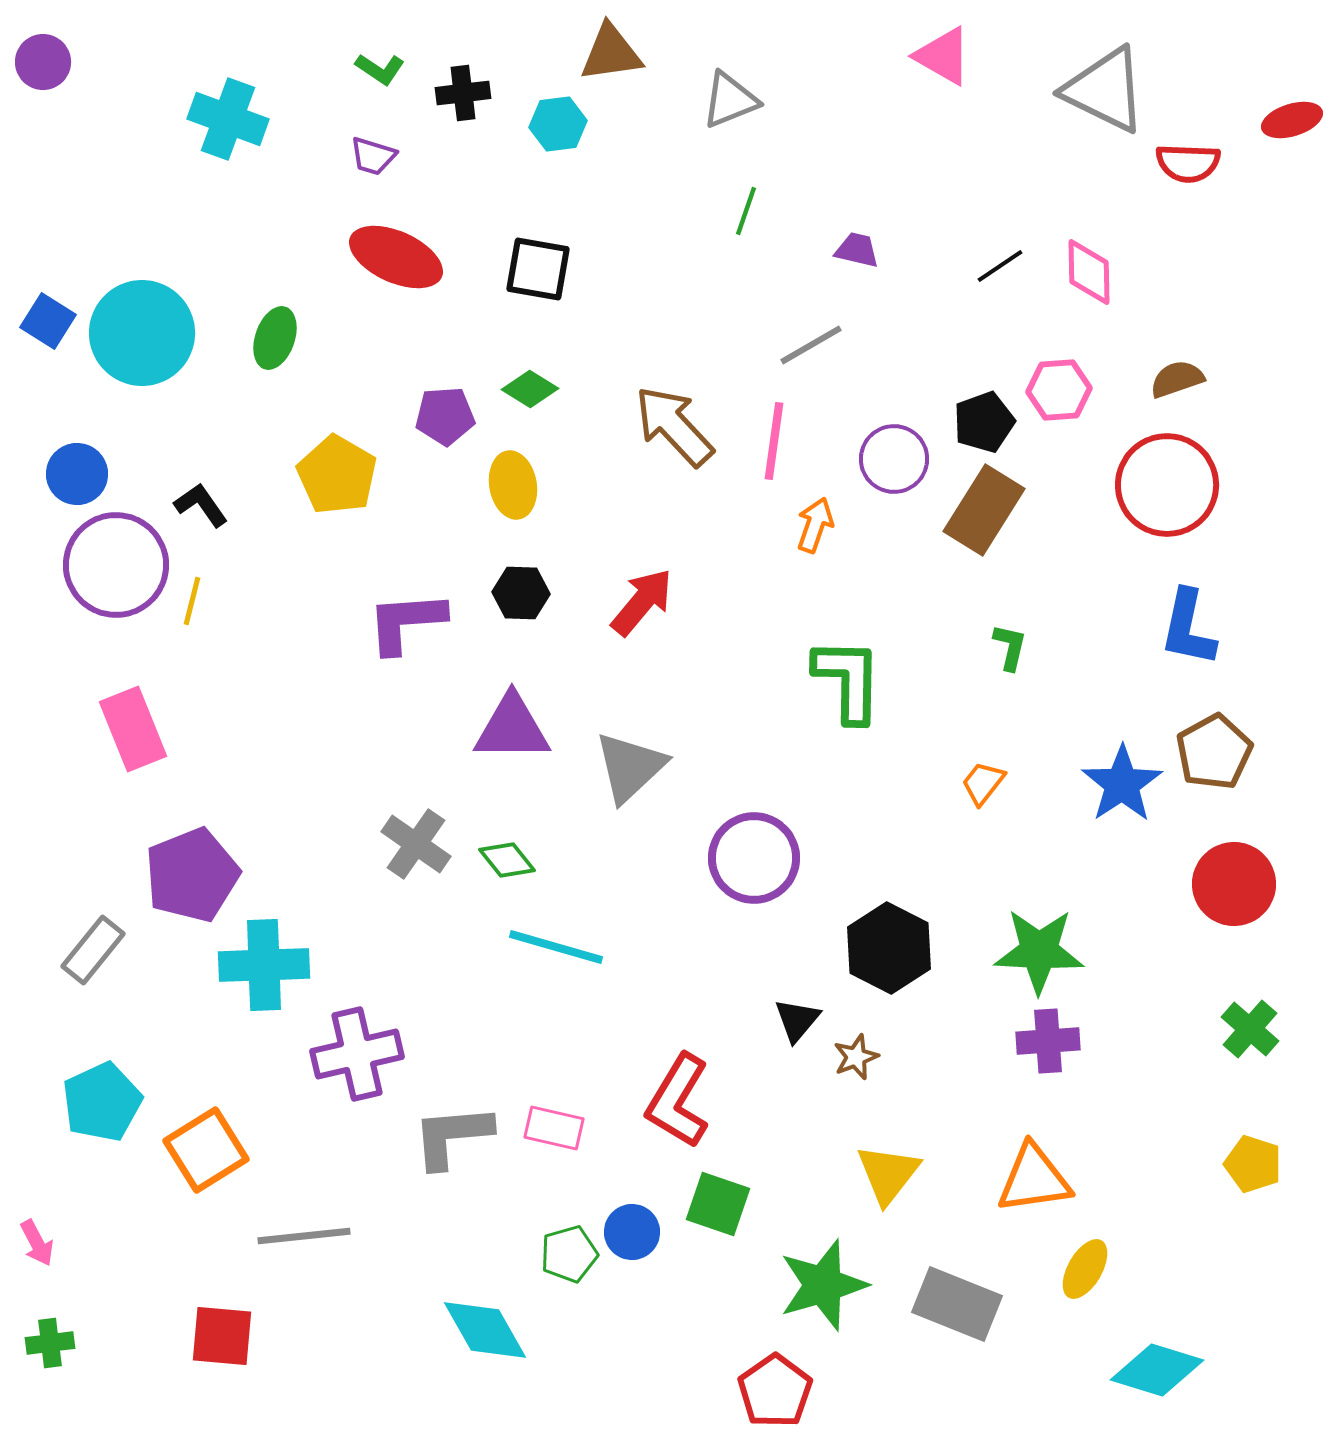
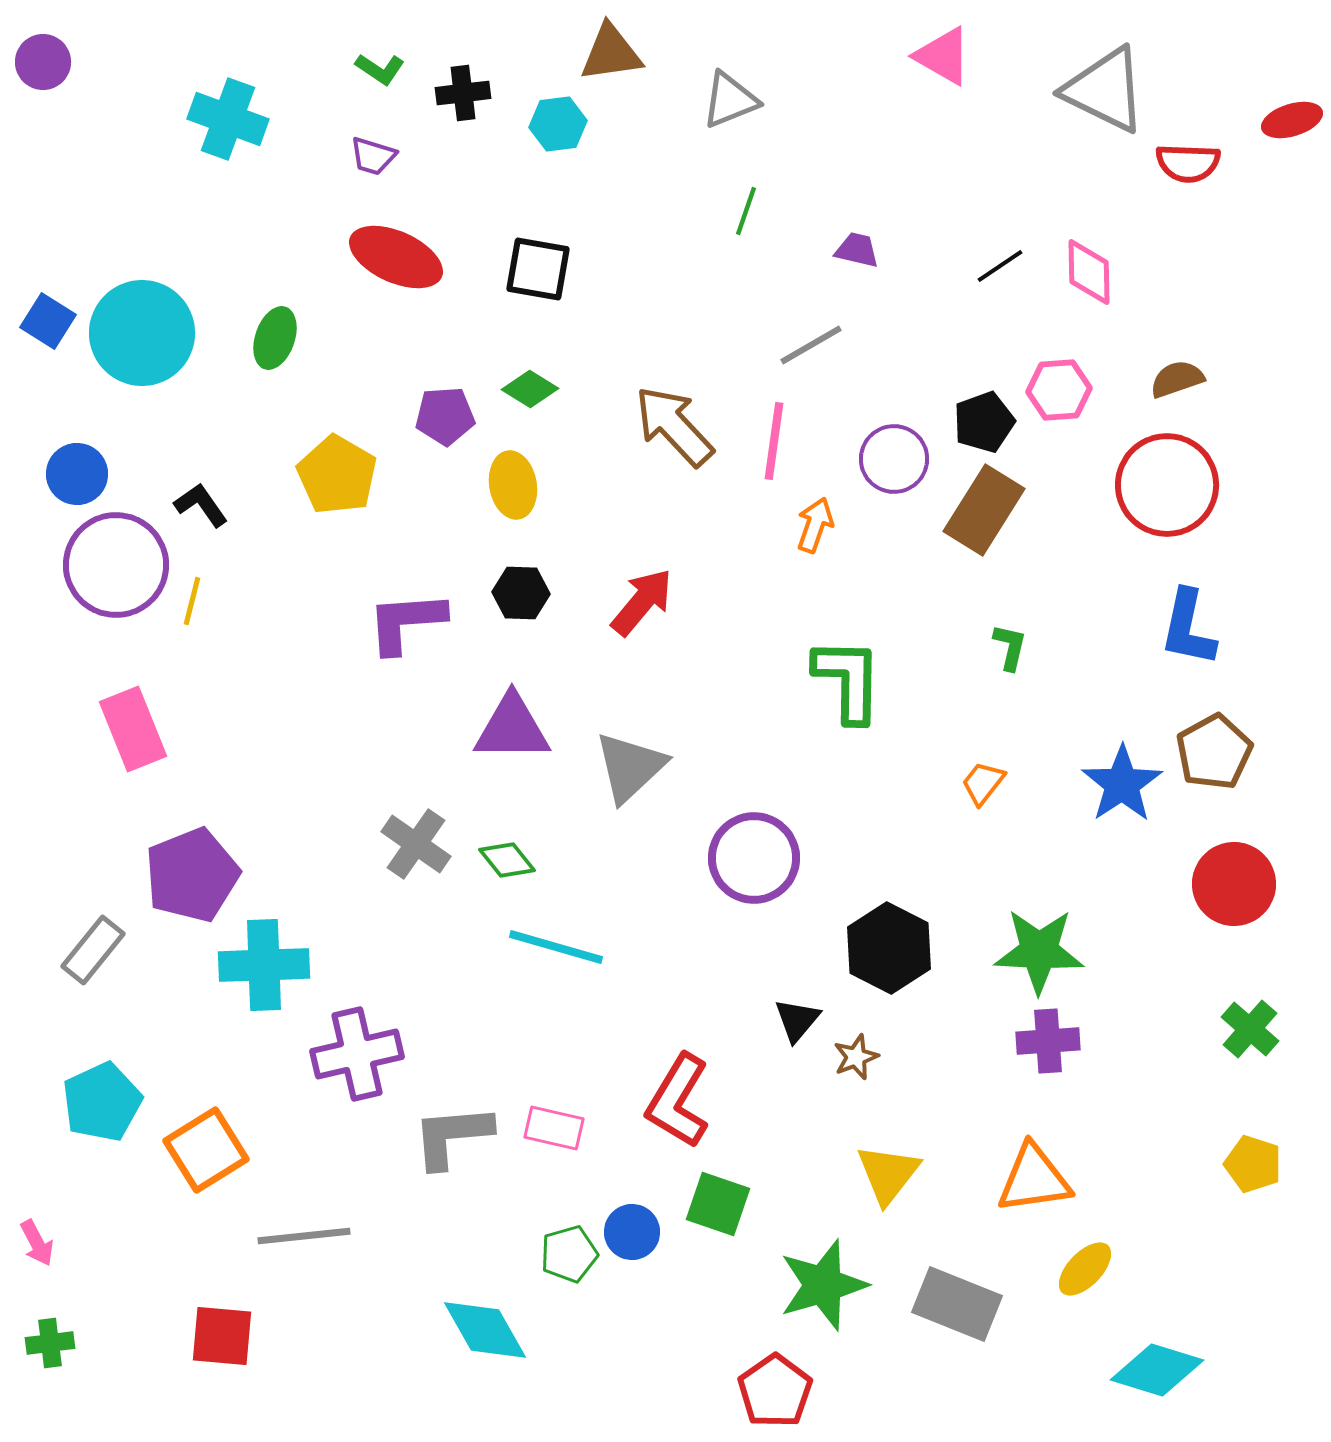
yellow ellipse at (1085, 1269): rotated 14 degrees clockwise
